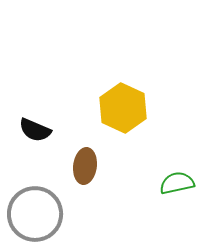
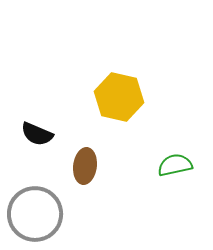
yellow hexagon: moved 4 px left, 11 px up; rotated 12 degrees counterclockwise
black semicircle: moved 2 px right, 4 px down
green semicircle: moved 2 px left, 18 px up
